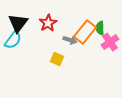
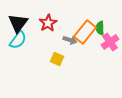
cyan semicircle: moved 5 px right
